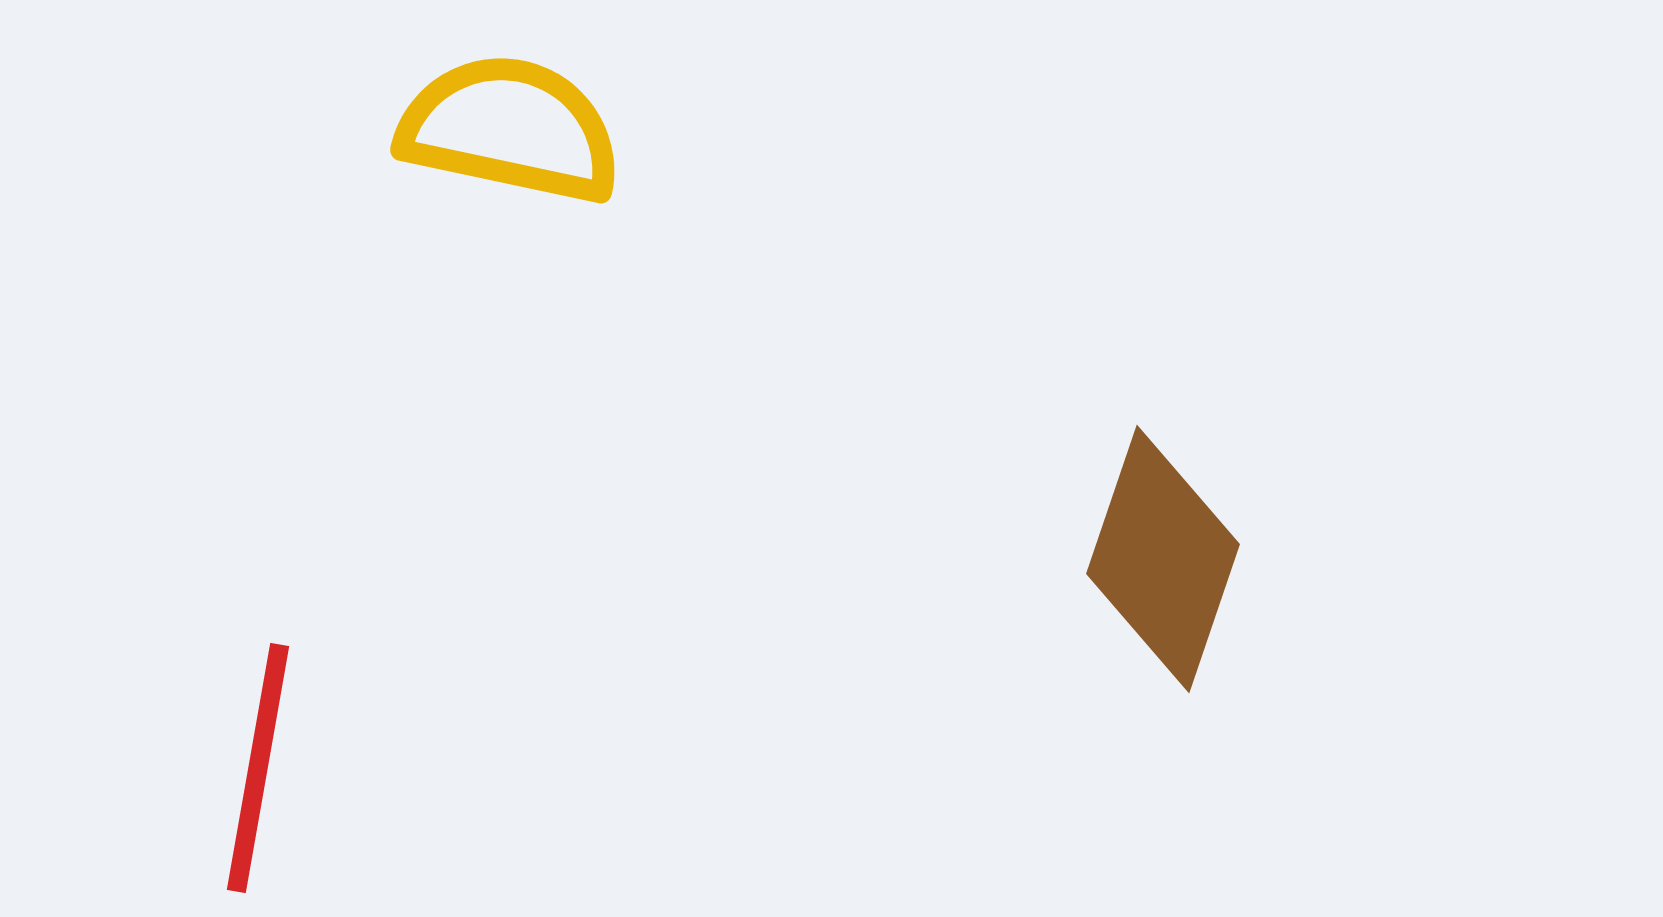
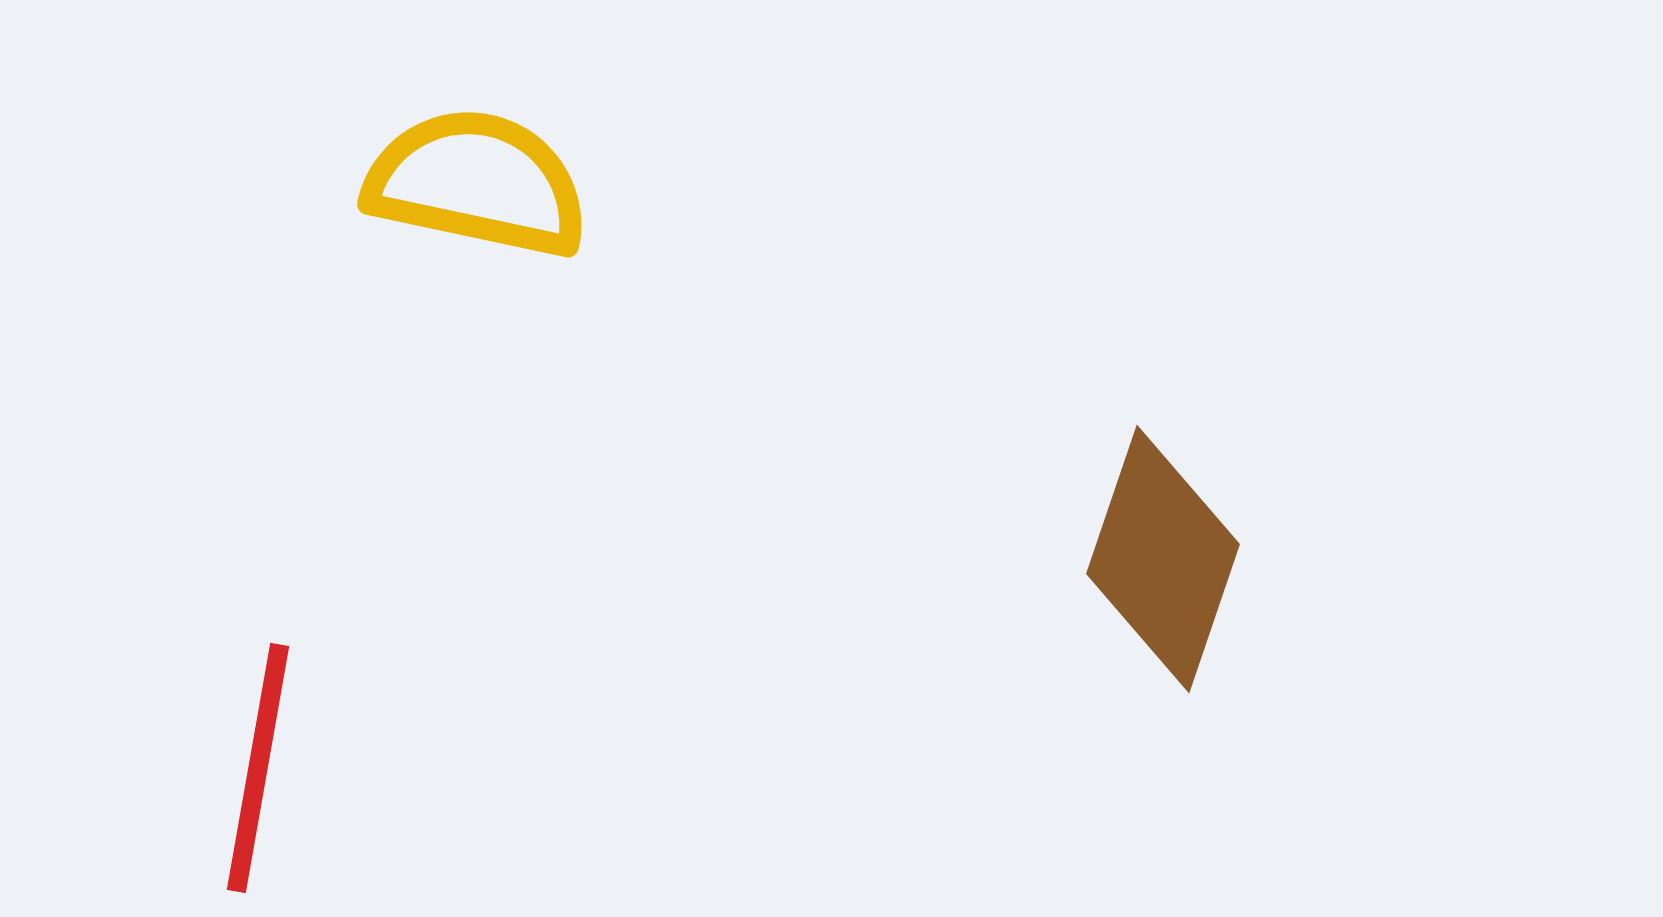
yellow semicircle: moved 33 px left, 54 px down
